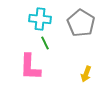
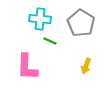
green line: moved 5 px right, 2 px up; rotated 40 degrees counterclockwise
pink L-shape: moved 3 px left
yellow arrow: moved 8 px up
